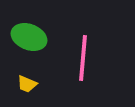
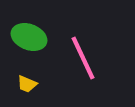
pink line: rotated 30 degrees counterclockwise
